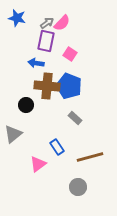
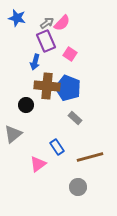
purple rectangle: rotated 35 degrees counterclockwise
blue arrow: moved 1 px left, 1 px up; rotated 84 degrees counterclockwise
blue pentagon: moved 1 px left, 2 px down
